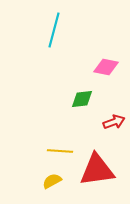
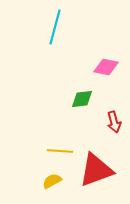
cyan line: moved 1 px right, 3 px up
red arrow: rotated 95 degrees clockwise
red triangle: moved 1 px left; rotated 12 degrees counterclockwise
